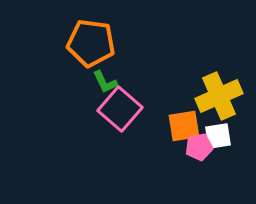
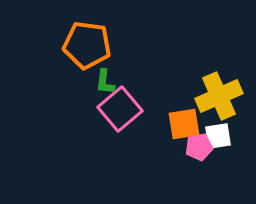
orange pentagon: moved 4 px left, 2 px down
green L-shape: rotated 32 degrees clockwise
pink square: rotated 9 degrees clockwise
orange square: moved 2 px up
